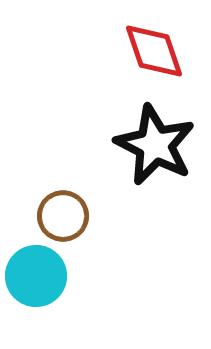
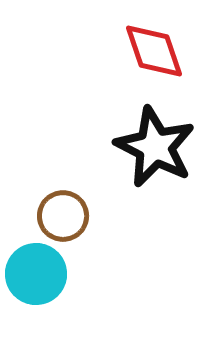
black star: moved 2 px down
cyan circle: moved 2 px up
